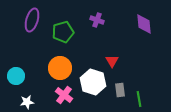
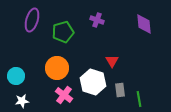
orange circle: moved 3 px left
white star: moved 5 px left, 1 px up
